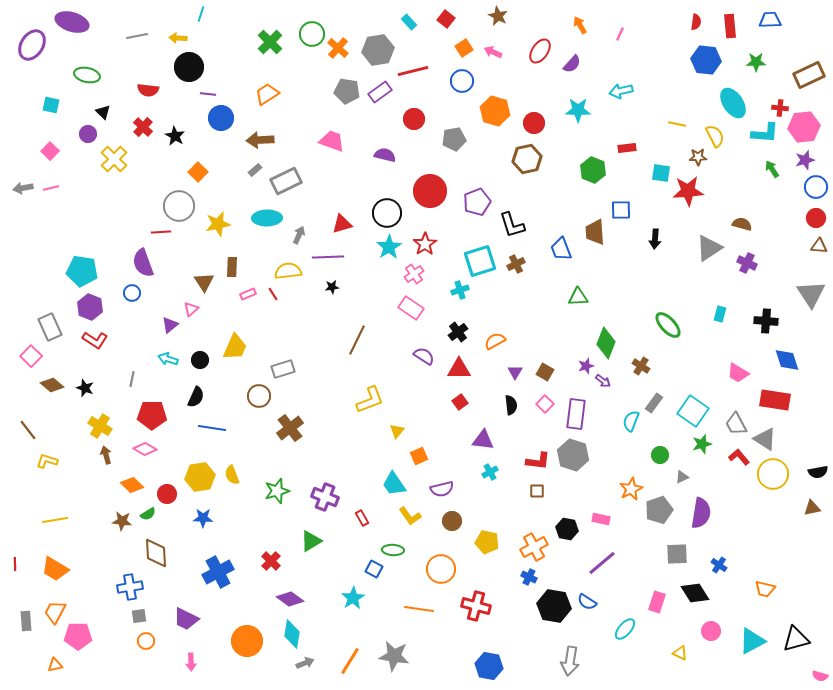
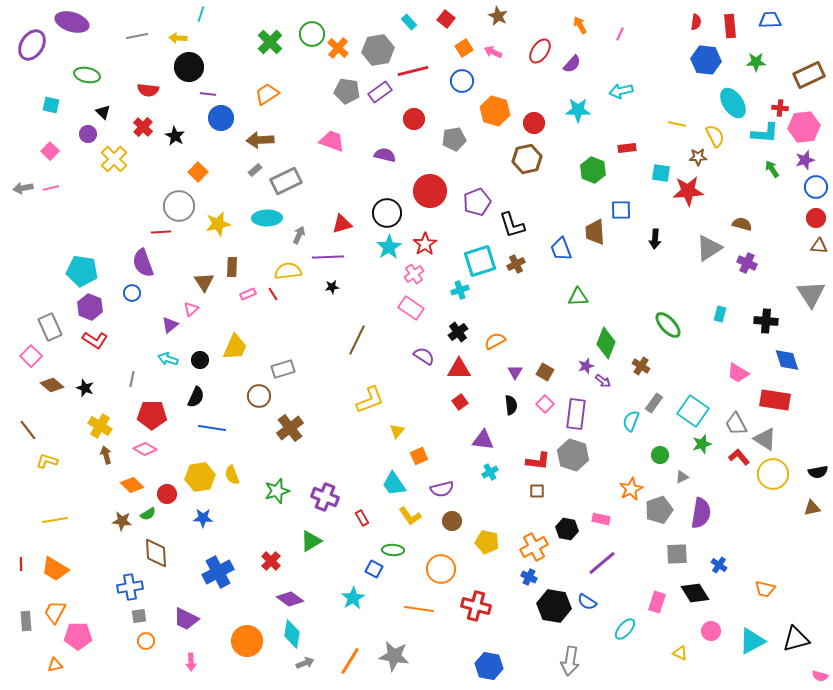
red line at (15, 564): moved 6 px right
